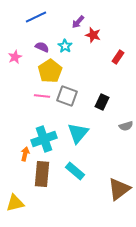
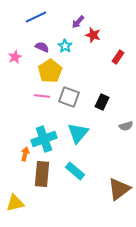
gray square: moved 2 px right, 1 px down
